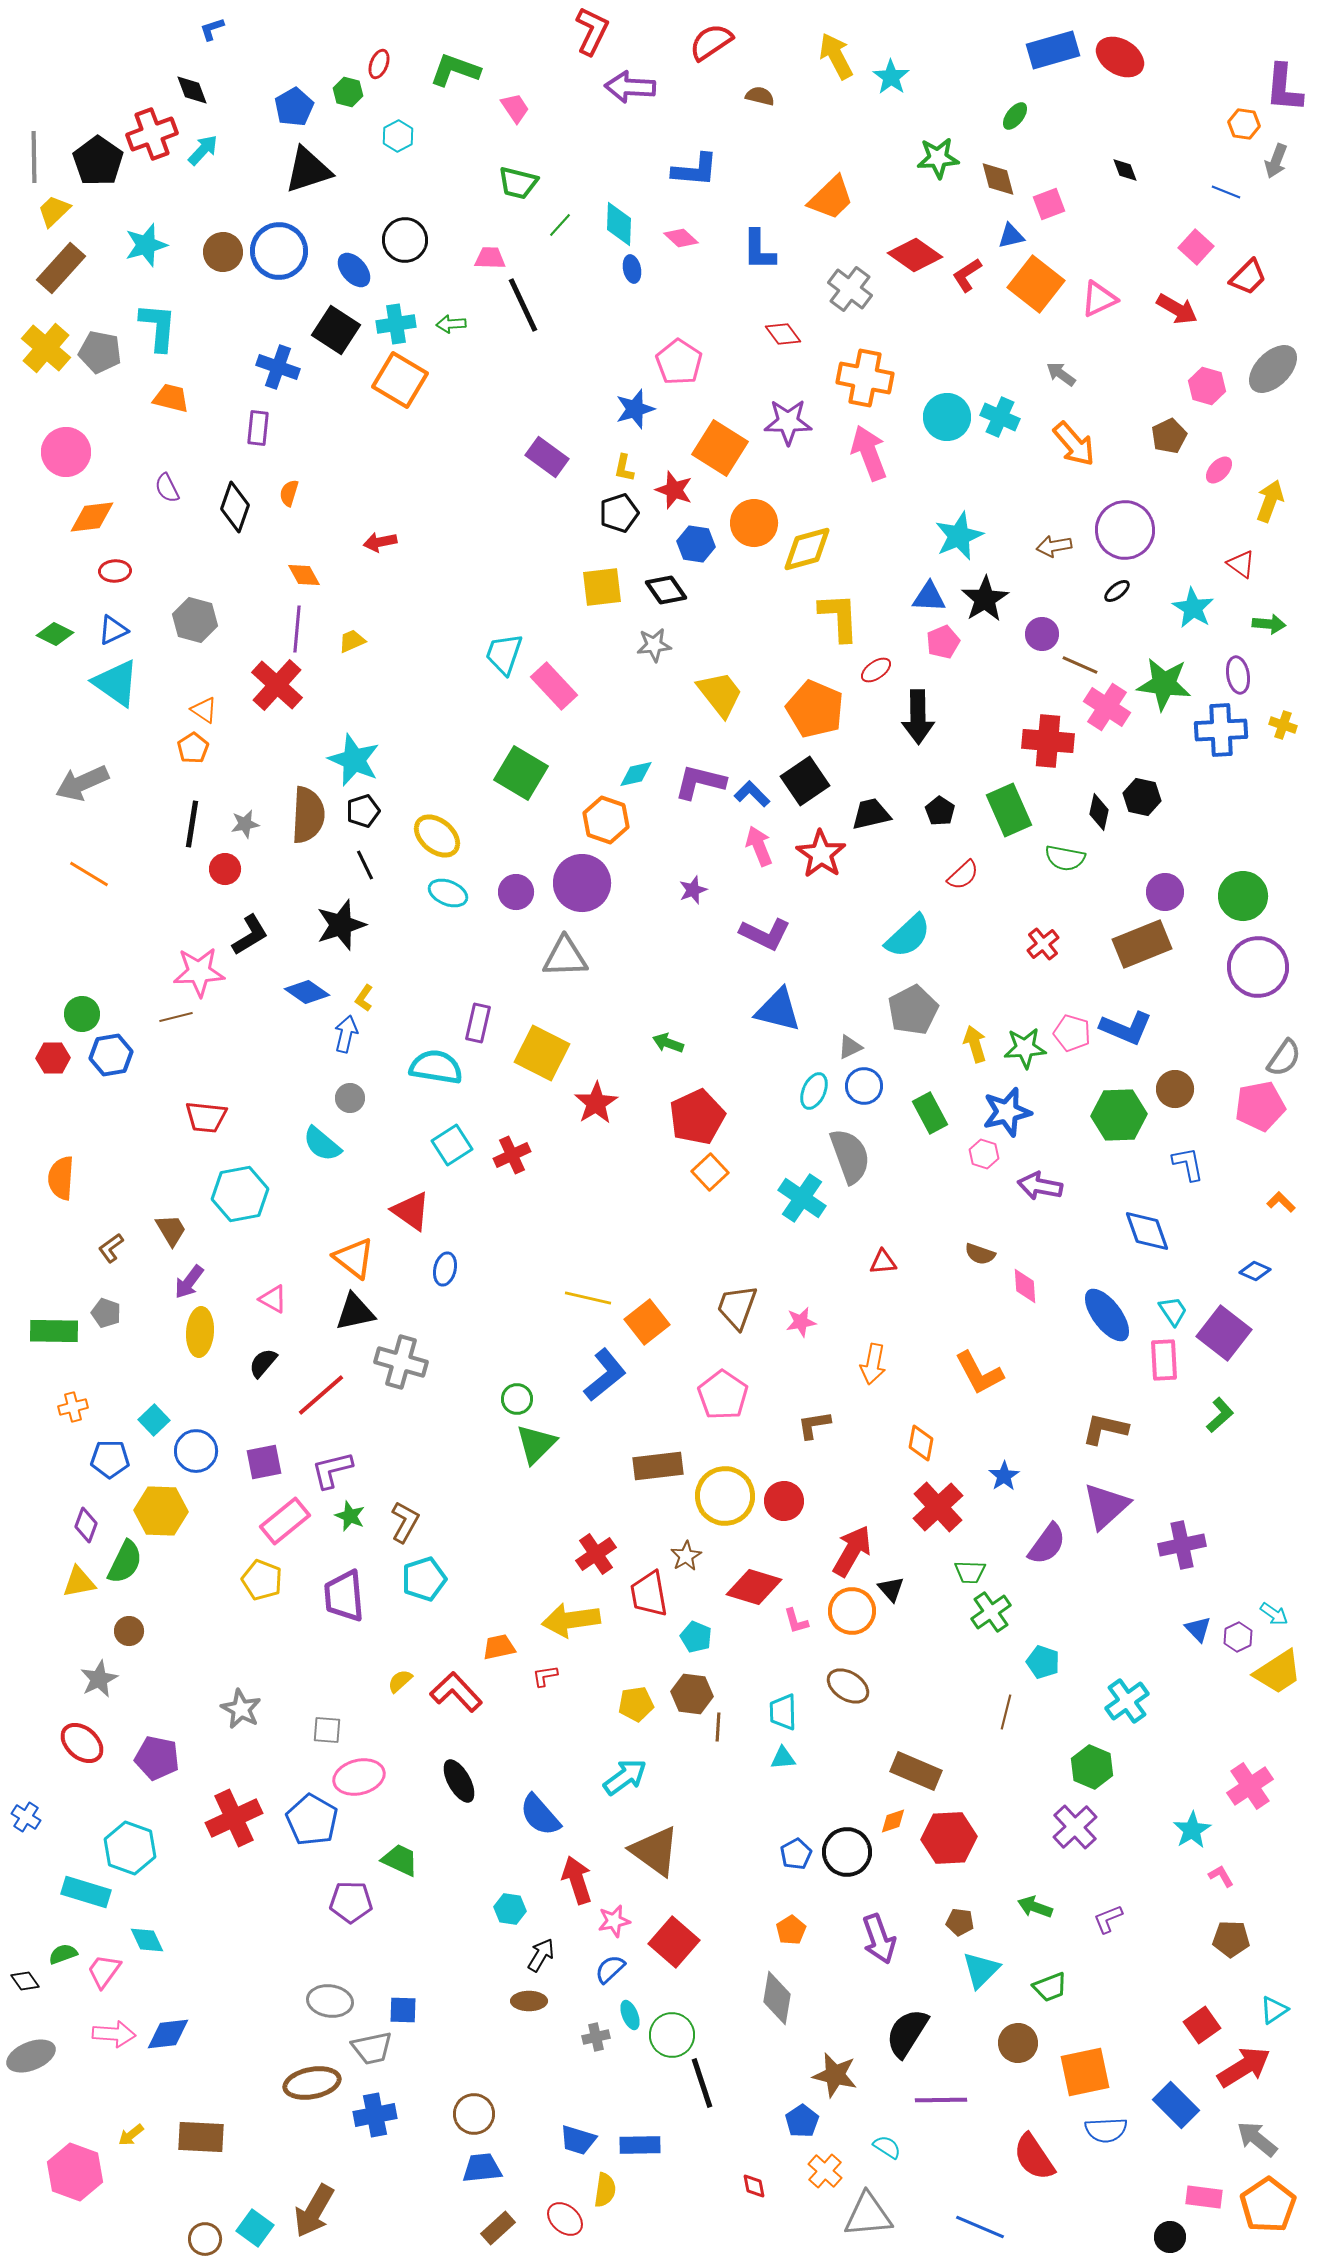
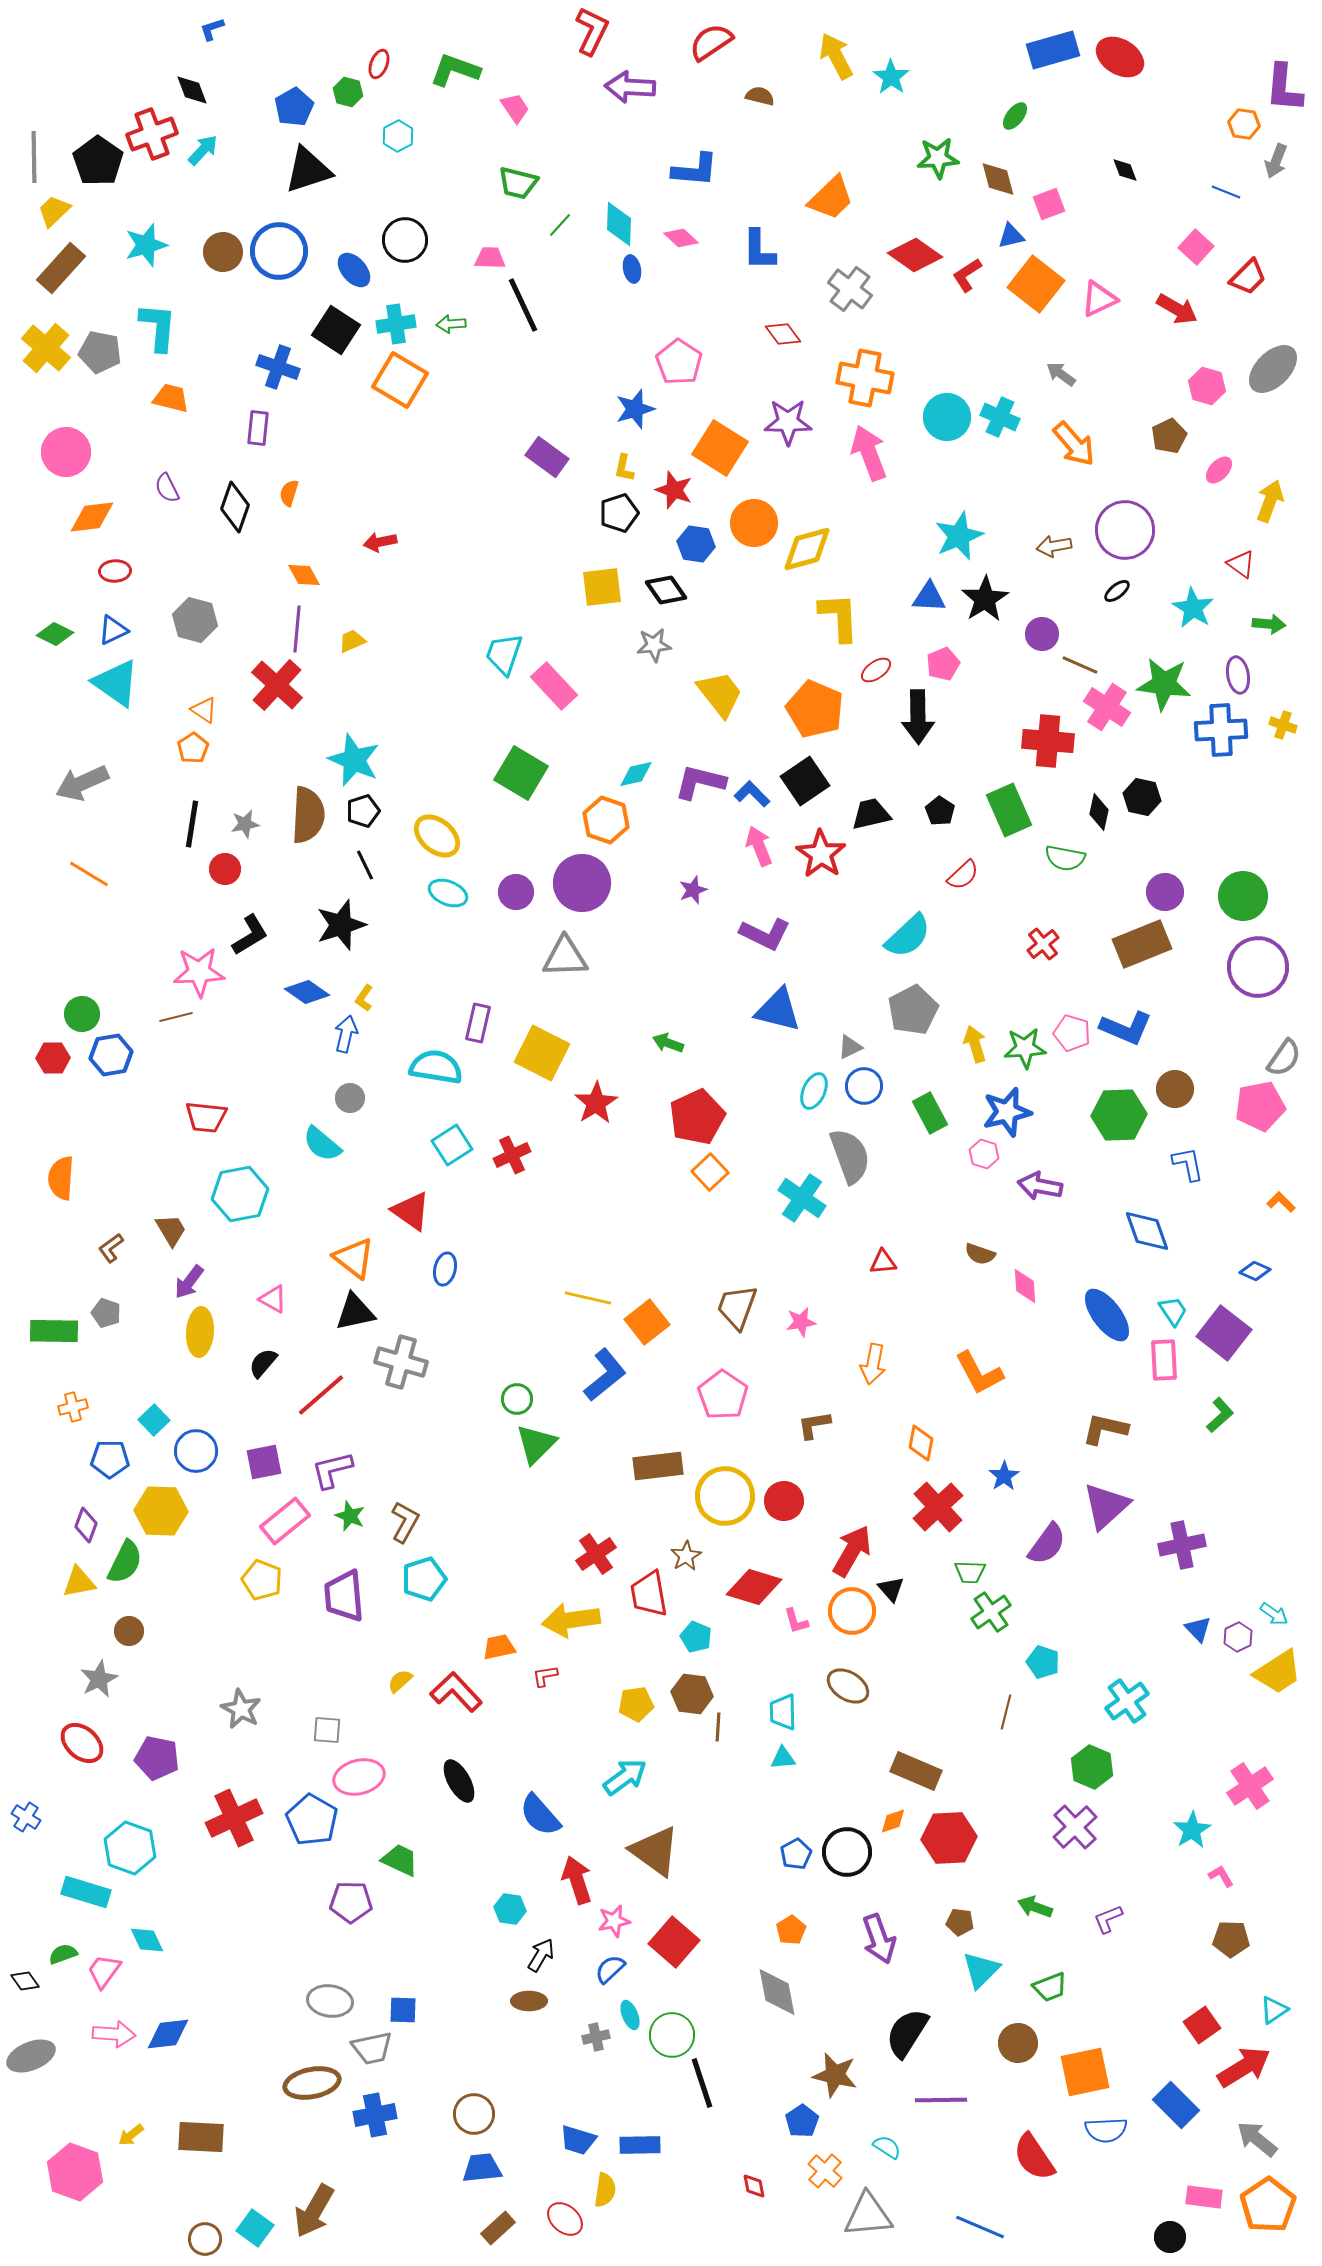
pink pentagon at (943, 642): moved 22 px down
gray diamond at (777, 1998): moved 6 px up; rotated 20 degrees counterclockwise
